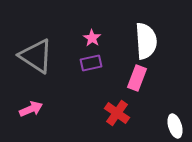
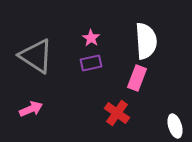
pink star: moved 1 px left
